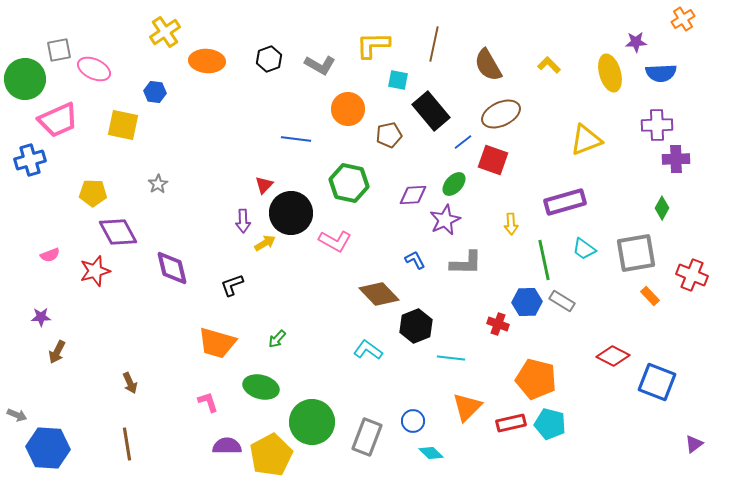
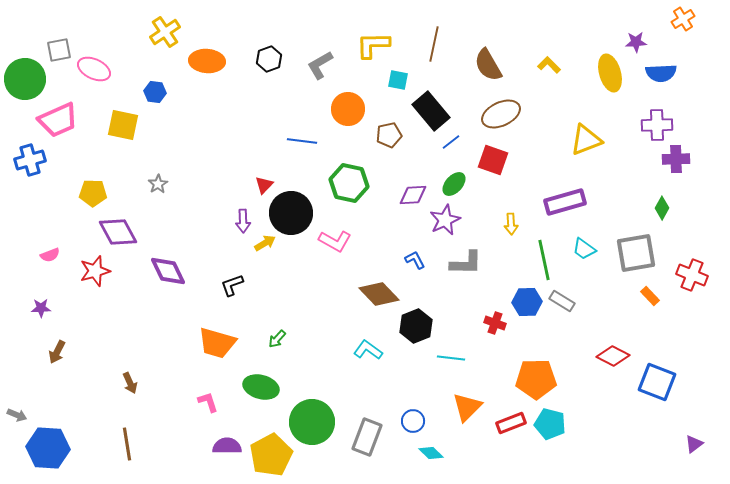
gray L-shape at (320, 65): rotated 120 degrees clockwise
blue line at (296, 139): moved 6 px right, 2 px down
blue line at (463, 142): moved 12 px left
purple diamond at (172, 268): moved 4 px left, 3 px down; rotated 12 degrees counterclockwise
purple star at (41, 317): moved 9 px up
red cross at (498, 324): moved 3 px left, 1 px up
orange pentagon at (536, 379): rotated 15 degrees counterclockwise
red rectangle at (511, 423): rotated 8 degrees counterclockwise
